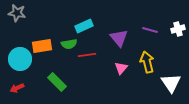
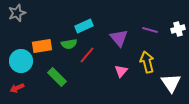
gray star: rotated 30 degrees counterclockwise
red line: rotated 42 degrees counterclockwise
cyan circle: moved 1 px right, 2 px down
pink triangle: moved 3 px down
green rectangle: moved 5 px up
